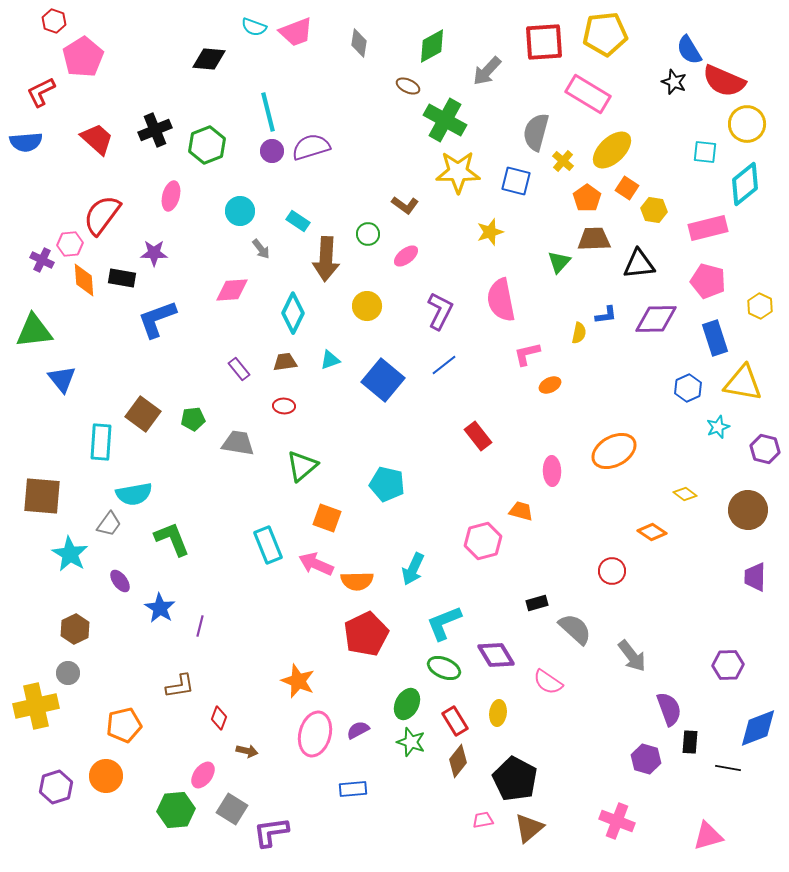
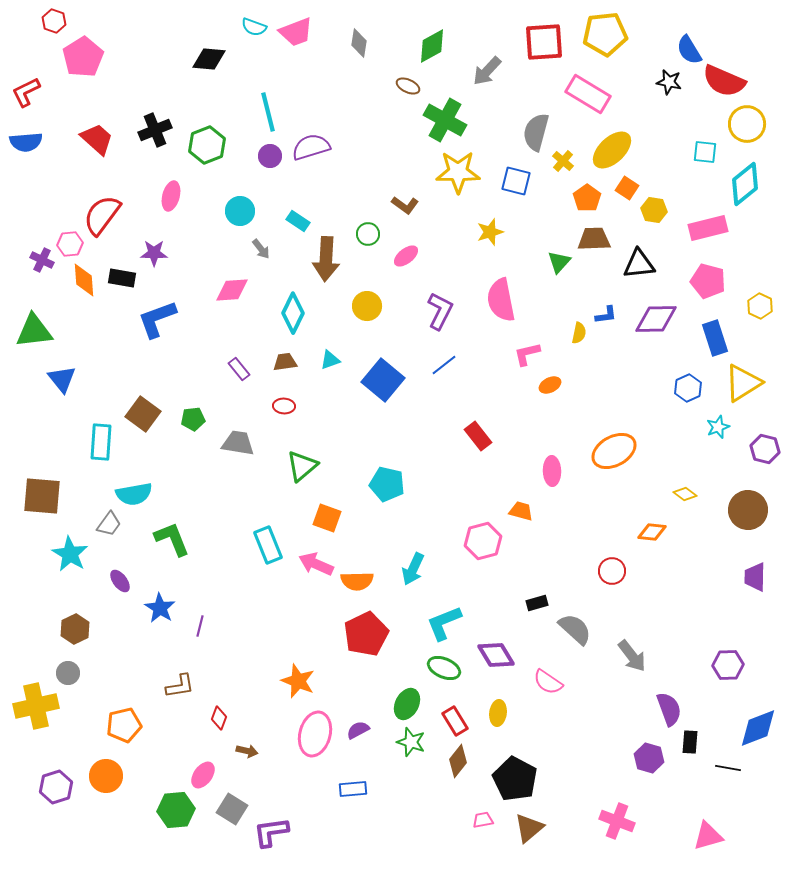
black star at (674, 82): moved 5 px left; rotated 10 degrees counterclockwise
red L-shape at (41, 92): moved 15 px left
purple circle at (272, 151): moved 2 px left, 5 px down
yellow triangle at (743, 383): rotated 42 degrees counterclockwise
orange diamond at (652, 532): rotated 28 degrees counterclockwise
purple hexagon at (646, 759): moved 3 px right, 1 px up
